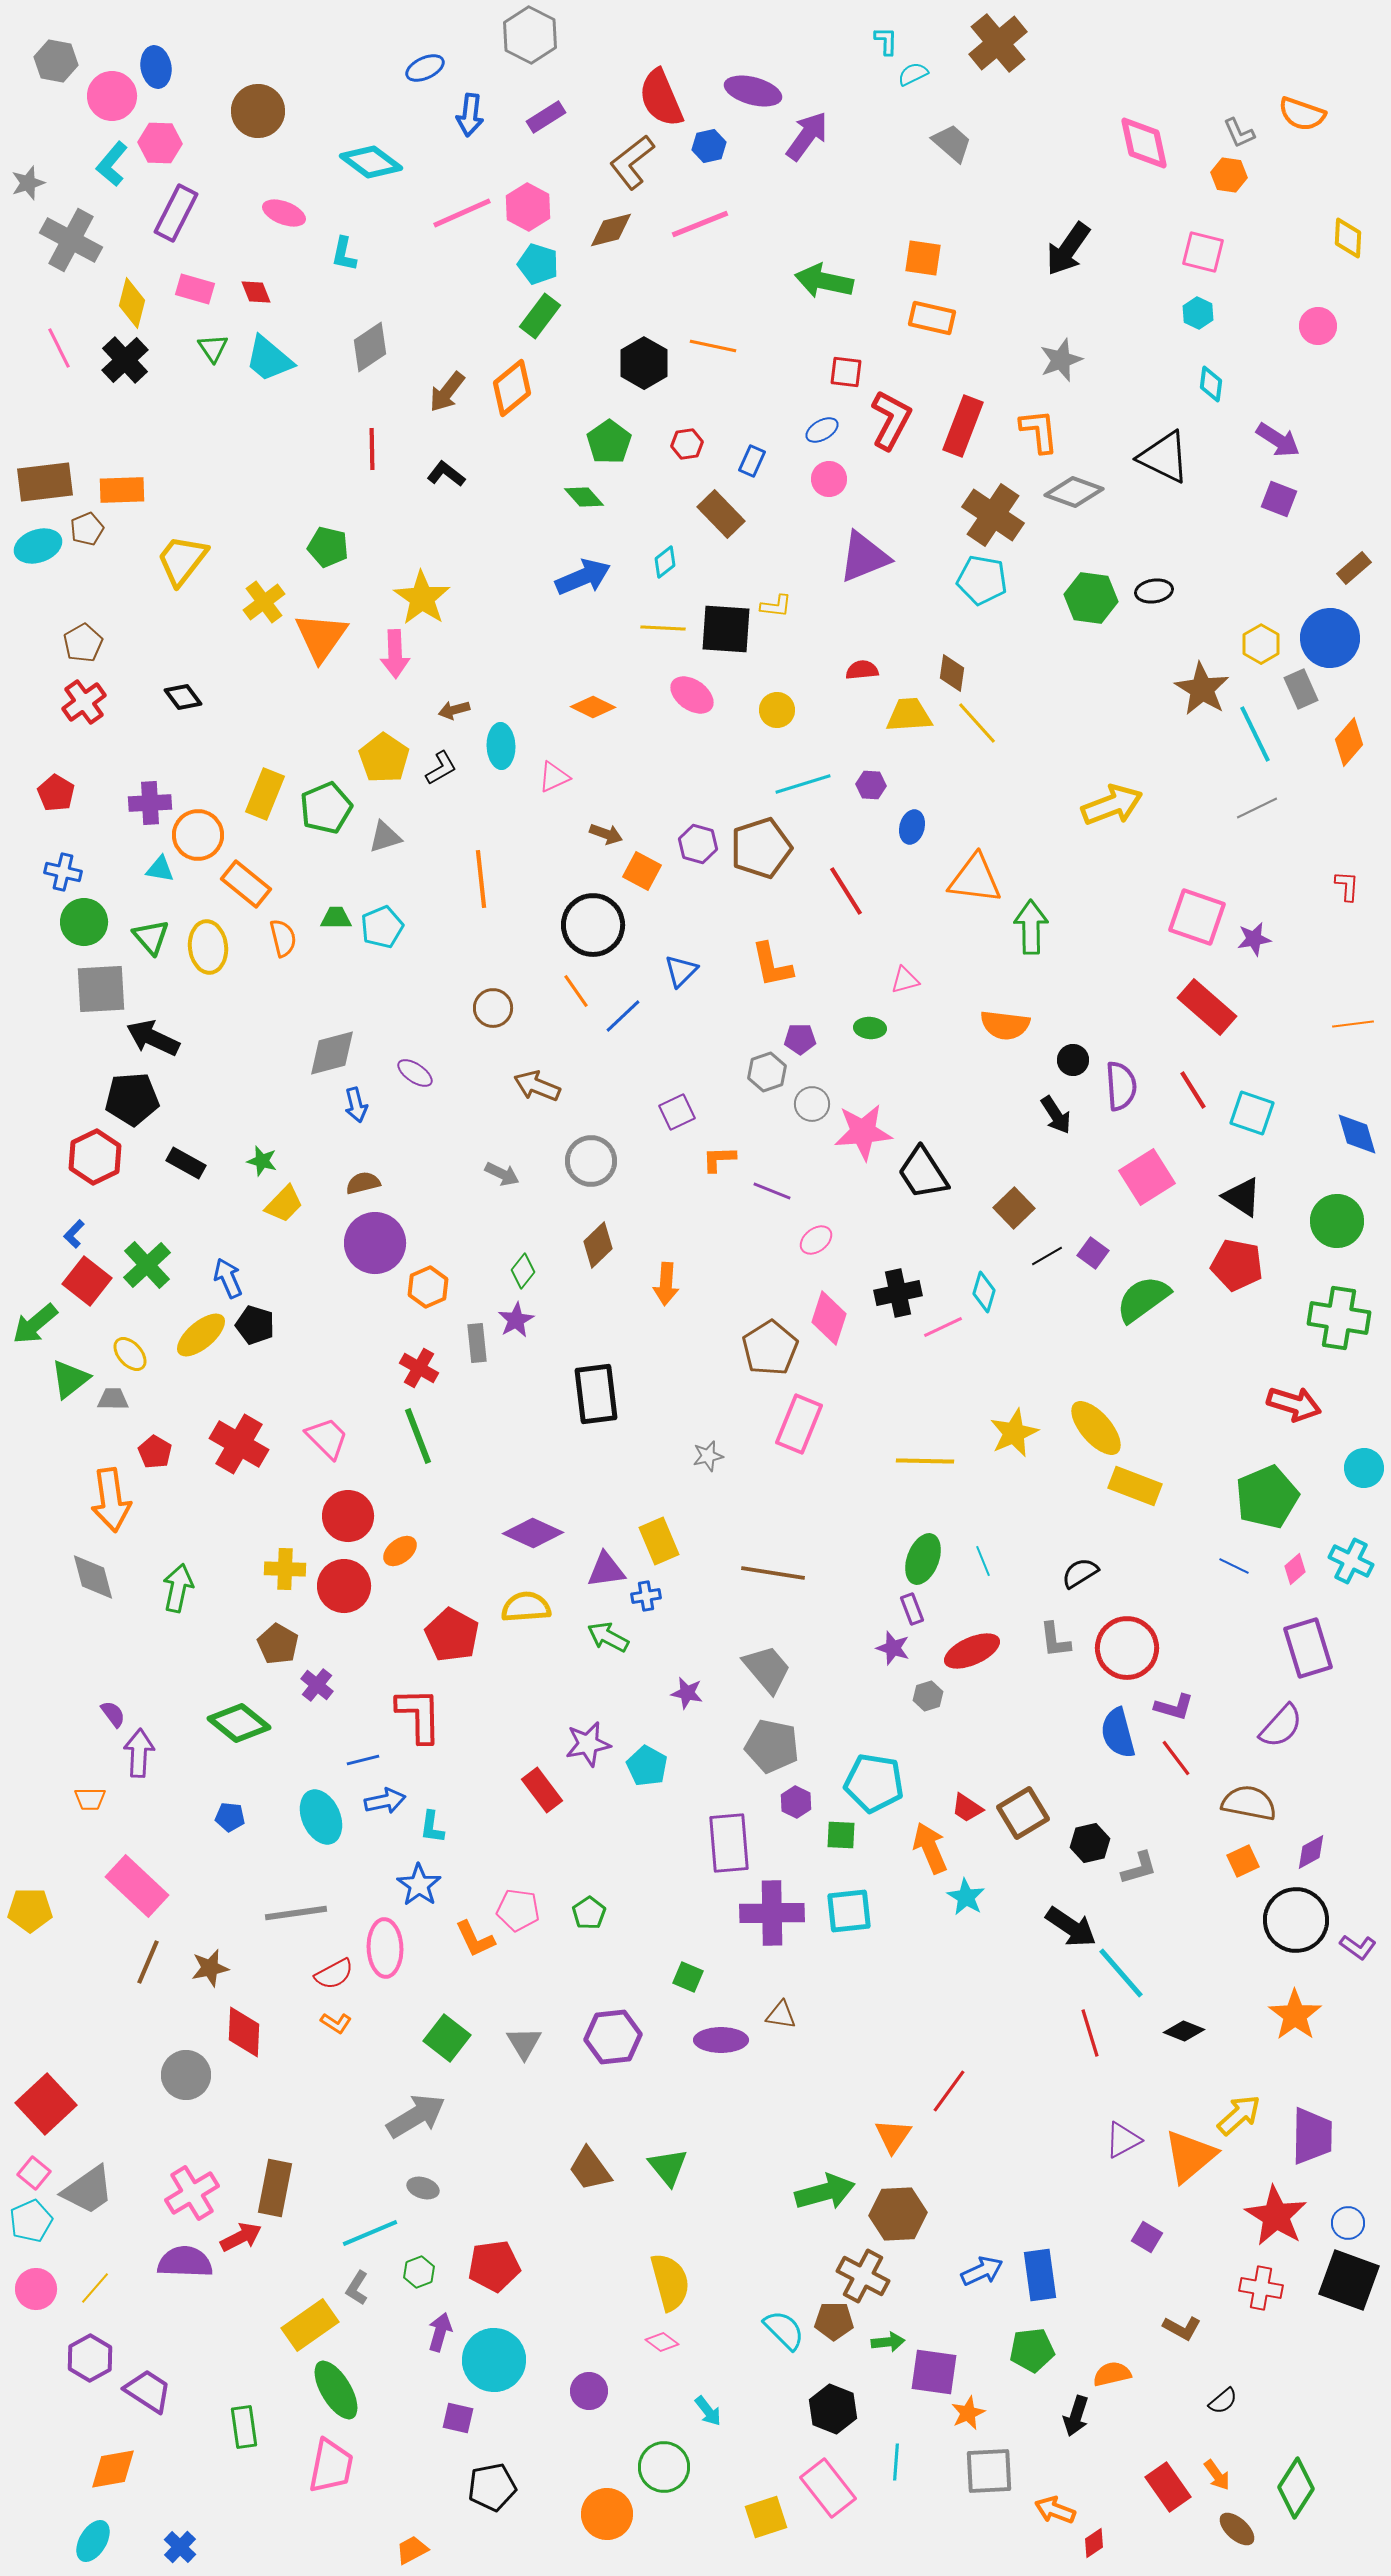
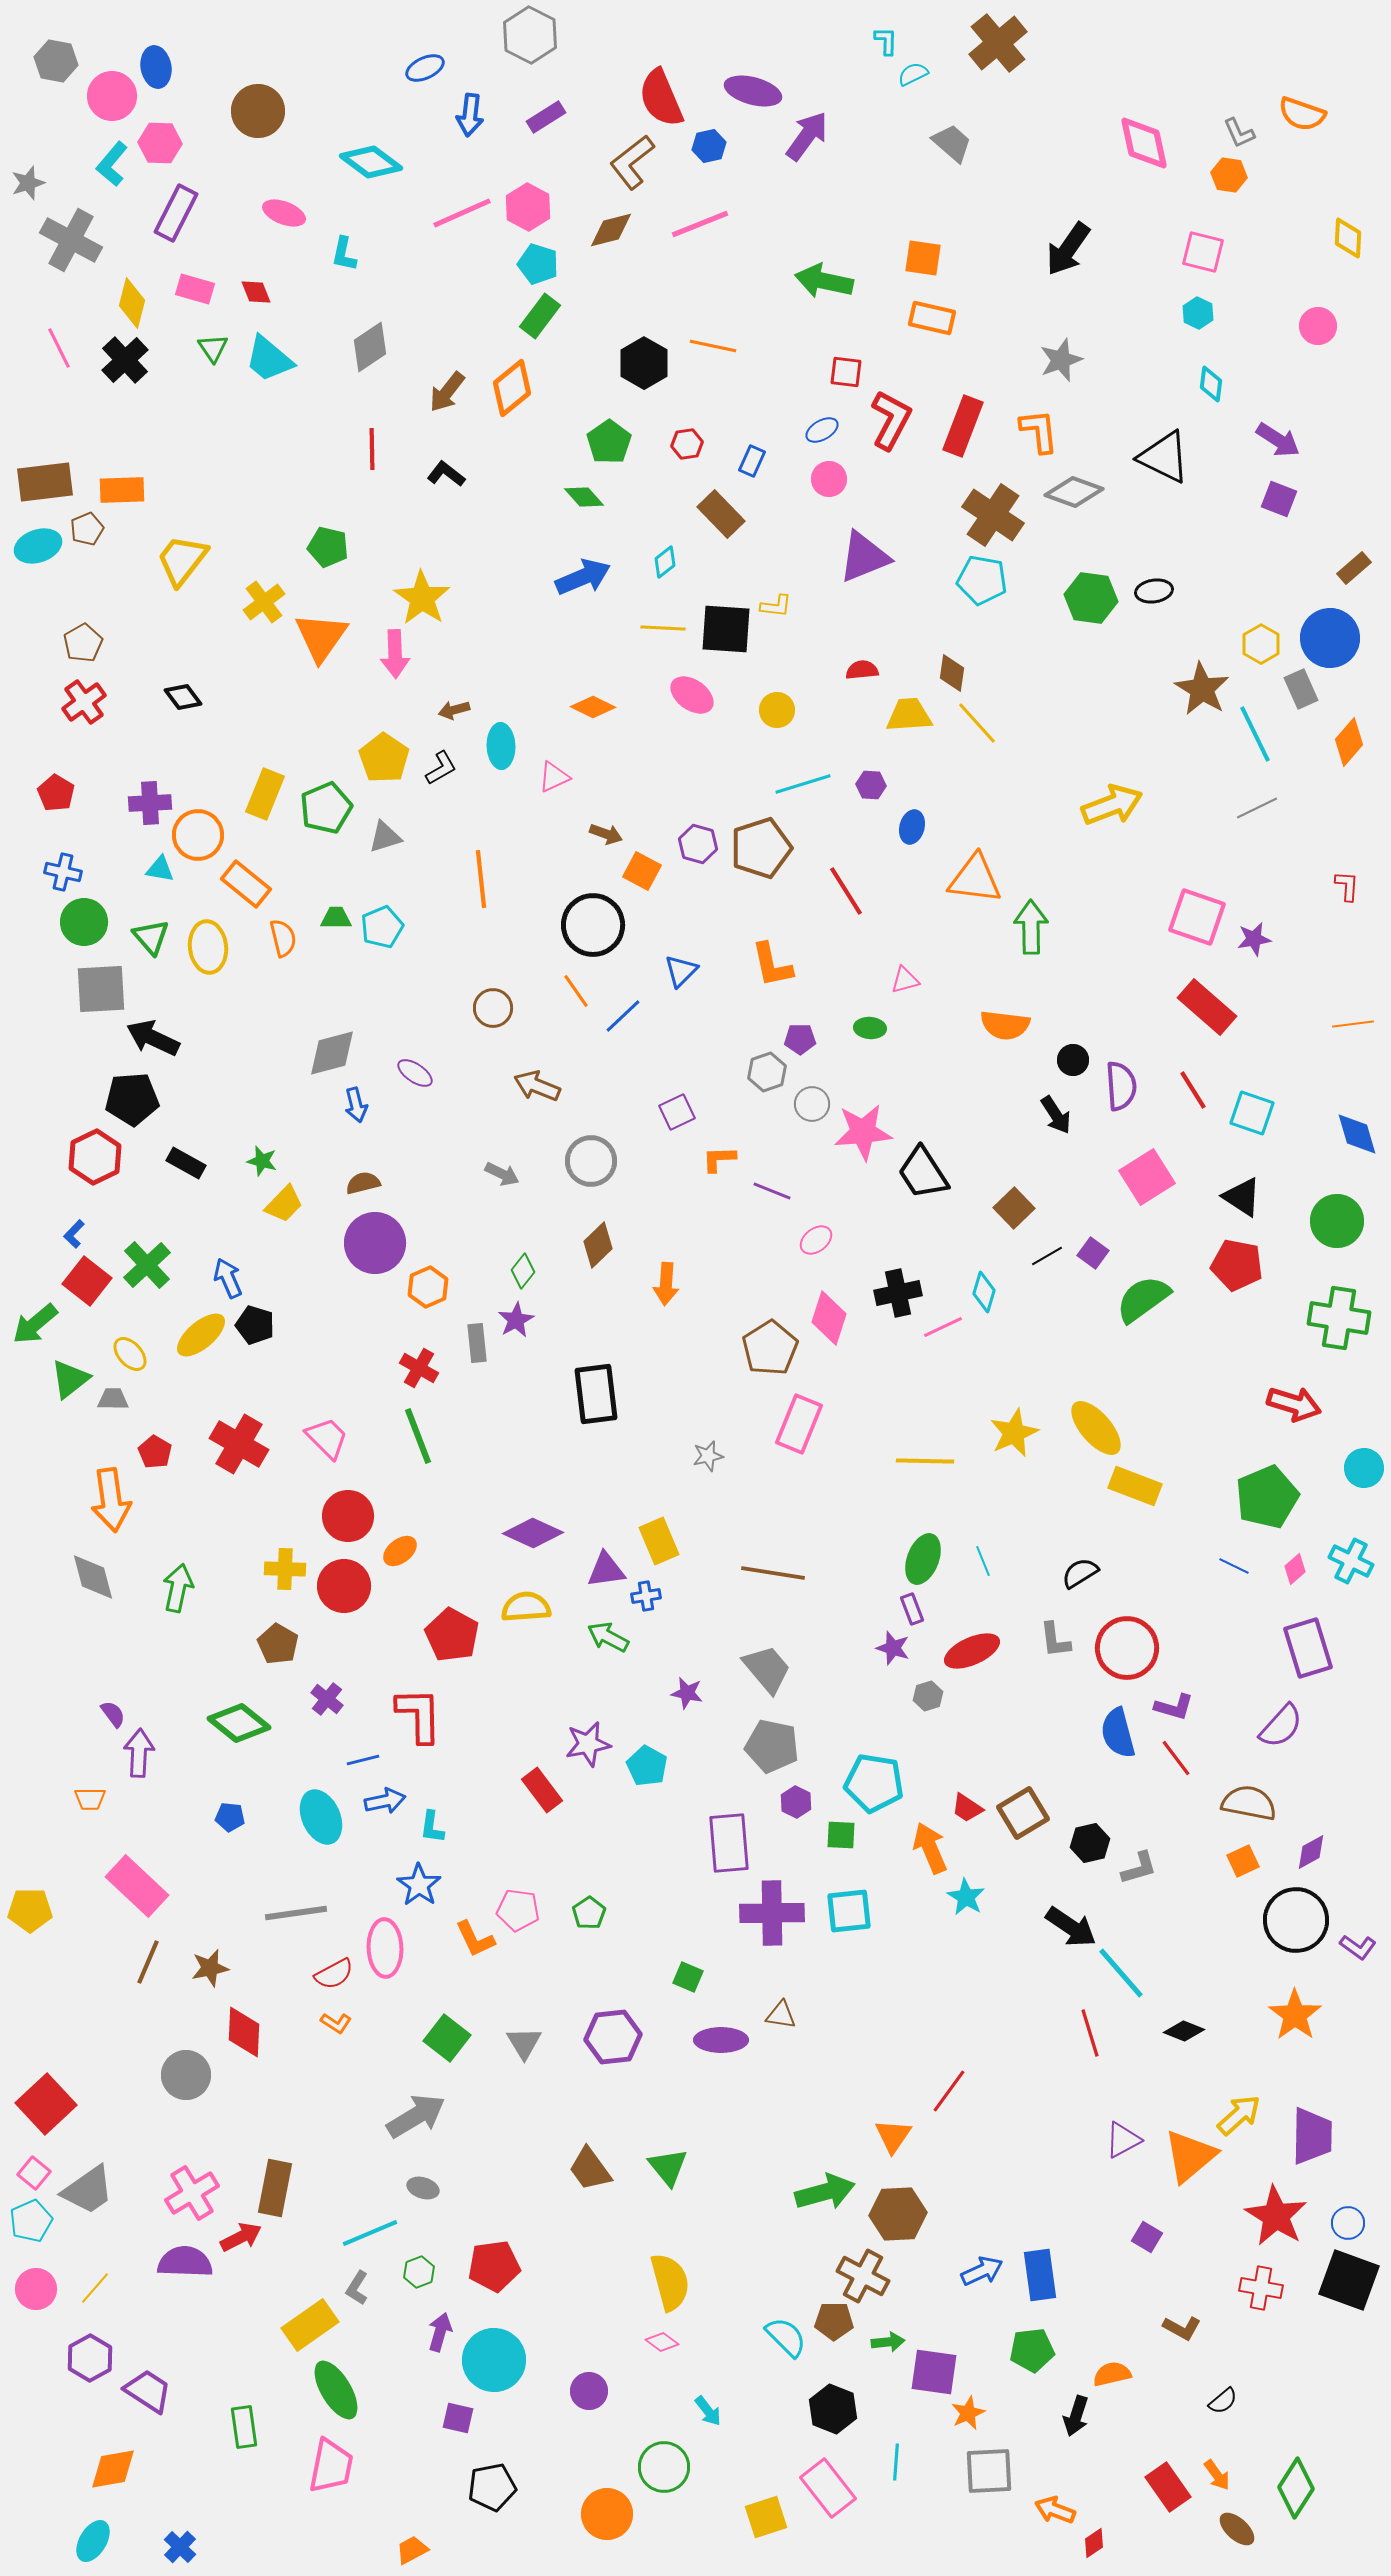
purple cross at (317, 1685): moved 10 px right, 14 px down
cyan semicircle at (784, 2330): moved 2 px right, 7 px down
